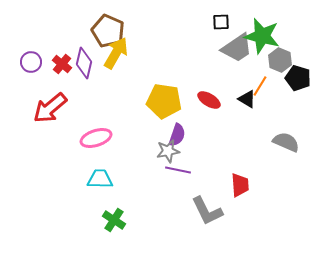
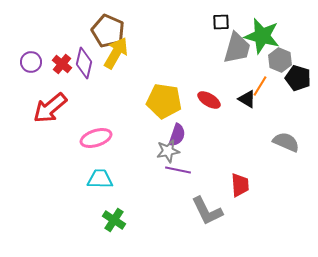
gray trapezoid: rotated 40 degrees counterclockwise
